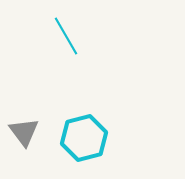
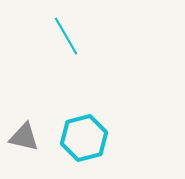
gray triangle: moved 5 px down; rotated 40 degrees counterclockwise
